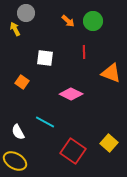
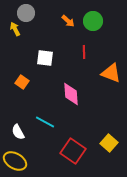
pink diamond: rotated 60 degrees clockwise
